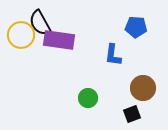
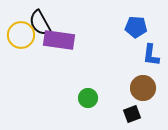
blue L-shape: moved 38 px right
